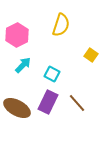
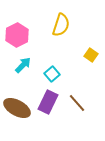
cyan square: rotated 21 degrees clockwise
